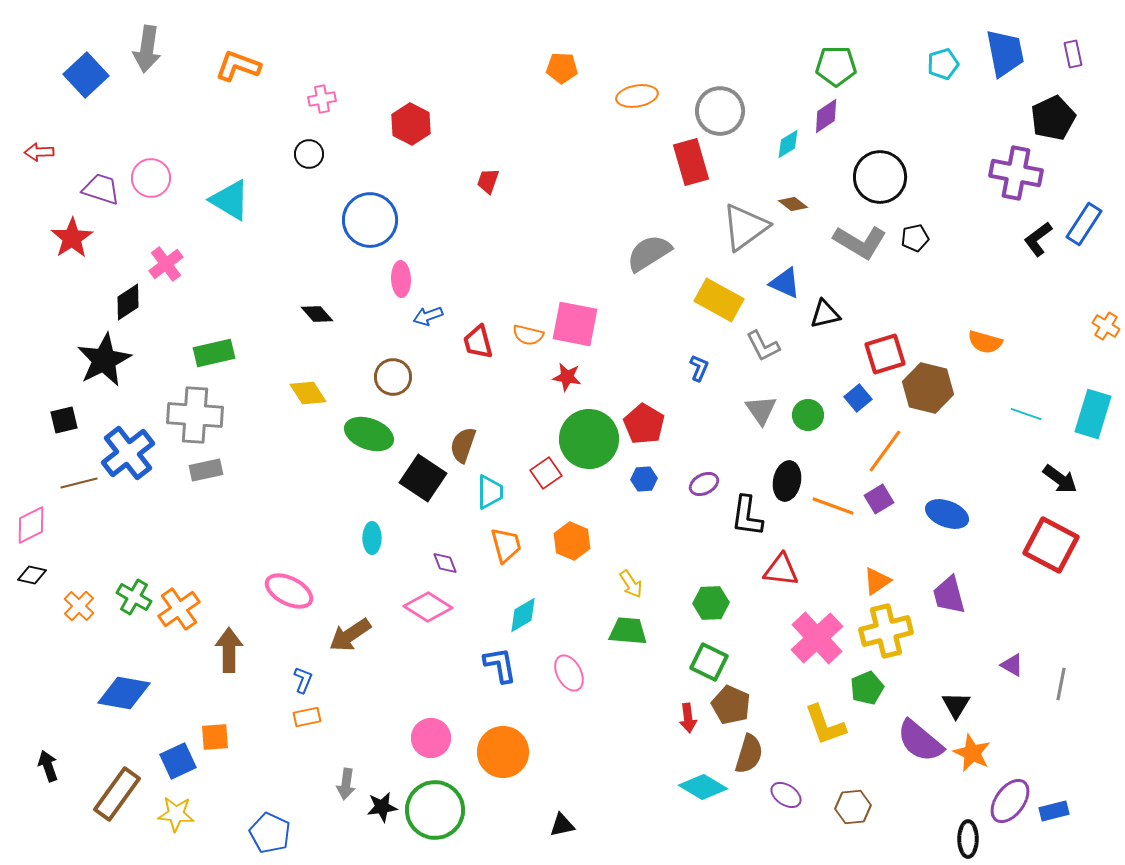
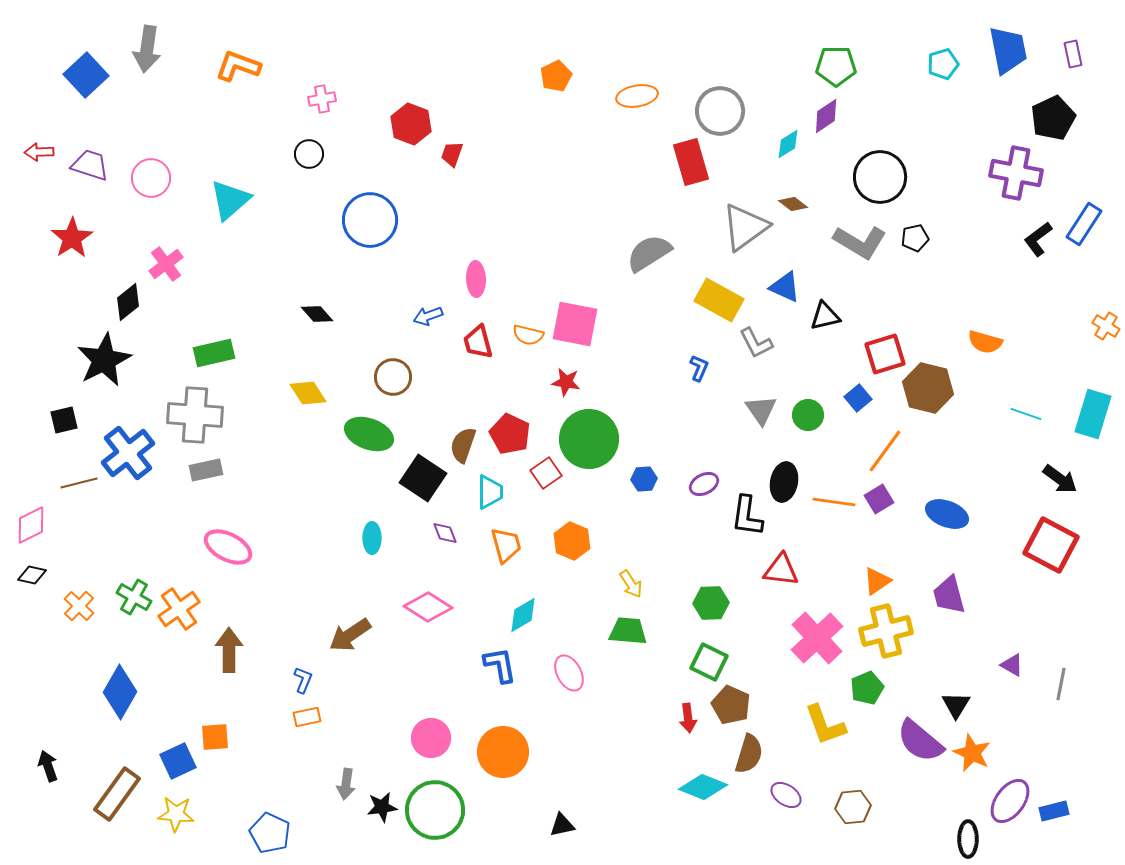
blue trapezoid at (1005, 53): moved 3 px right, 3 px up
orange pentagon at (562, 68): moved 6 px left, 8 px down; rotated 28 degrees counterclockwise
red hexagon at (411, 124): rotated 6 degrees counterclockwise
red trapezoid at (488, 181): moved 36 px left, 27 px up
purple trapezoid at (101, 189): moved 11 px left, 24 px up
cyan triangle at (230, 200): rotated 48 degrees clockwise
pink ellipse at (401, 279): moved 75 px right
blue triangle at (785, 283): moved 4 px down
black diamond at (128, 302): rotated 6 degrees counterclockwise
black triangle at (825, 314): moved 2 px down
gray L-shape at (763, 346): moved 7 px left, 3 px up
red star at (567, 377): moved 1 px left, 5 px down
red pentagon at (644, 424): moved 134 px left, 10 px down; rotated 6 degrees counterclockwise
black ellipse at (787, 481): moved 3 px left, 1 px down
orange line at (833, 506): moved 1 px right, 4 px up; rotated 12 degrees counterclockwise
purple diamond at (445, 563): moved 30 px up
pink ellipse at (289, 591): moved 61 px left, 44 px up
blue diamond at (124, 693): moved 4 px left, 1 px up; rotated 70 degrees counterclockwise
cyan diamond at (703, 787): rotated 9 degrees counterclockwise
